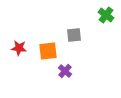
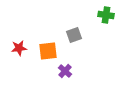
green cross: rotated 28 degrees counterclockwise
gray square: rotated 14 degrees counterclockwise
red star: rotated 14 degrees counterclockwise
